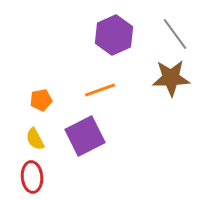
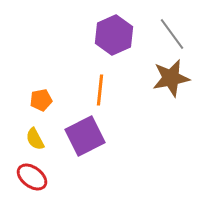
gray line: moved 3 px left
brown star: rotated 9 degrees counterclockwise
orange line: rotated 64 degrees counterclockwise
red ellipse: rotated 48 degrees counterclockwise
